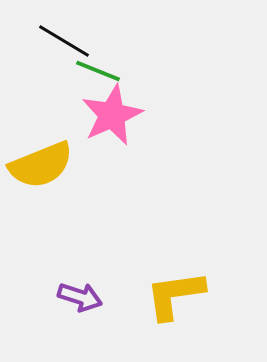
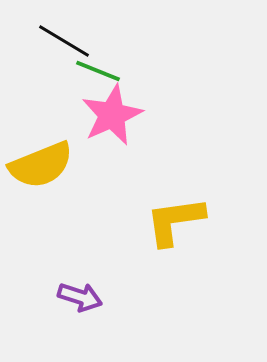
yellow L-shape: moved 74 px up
